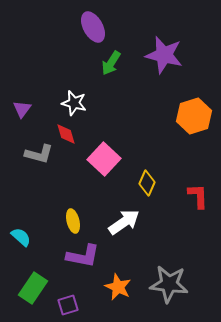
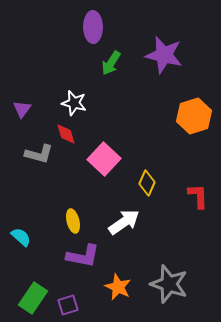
purple ellipse: rotated 28 degrees clockwise
gray star: rotated 12 degrees clockwise
green rectangle: moved 10 px down
